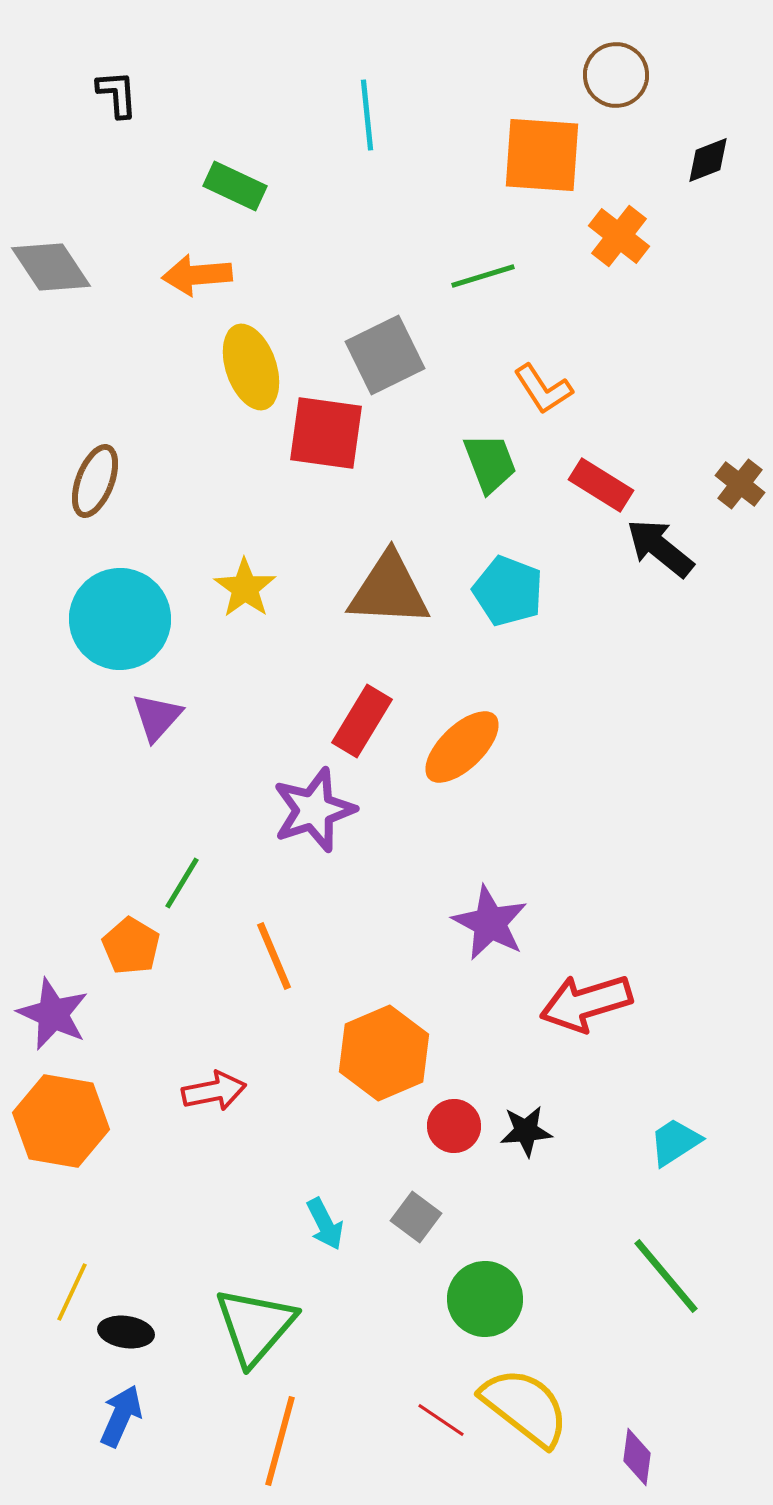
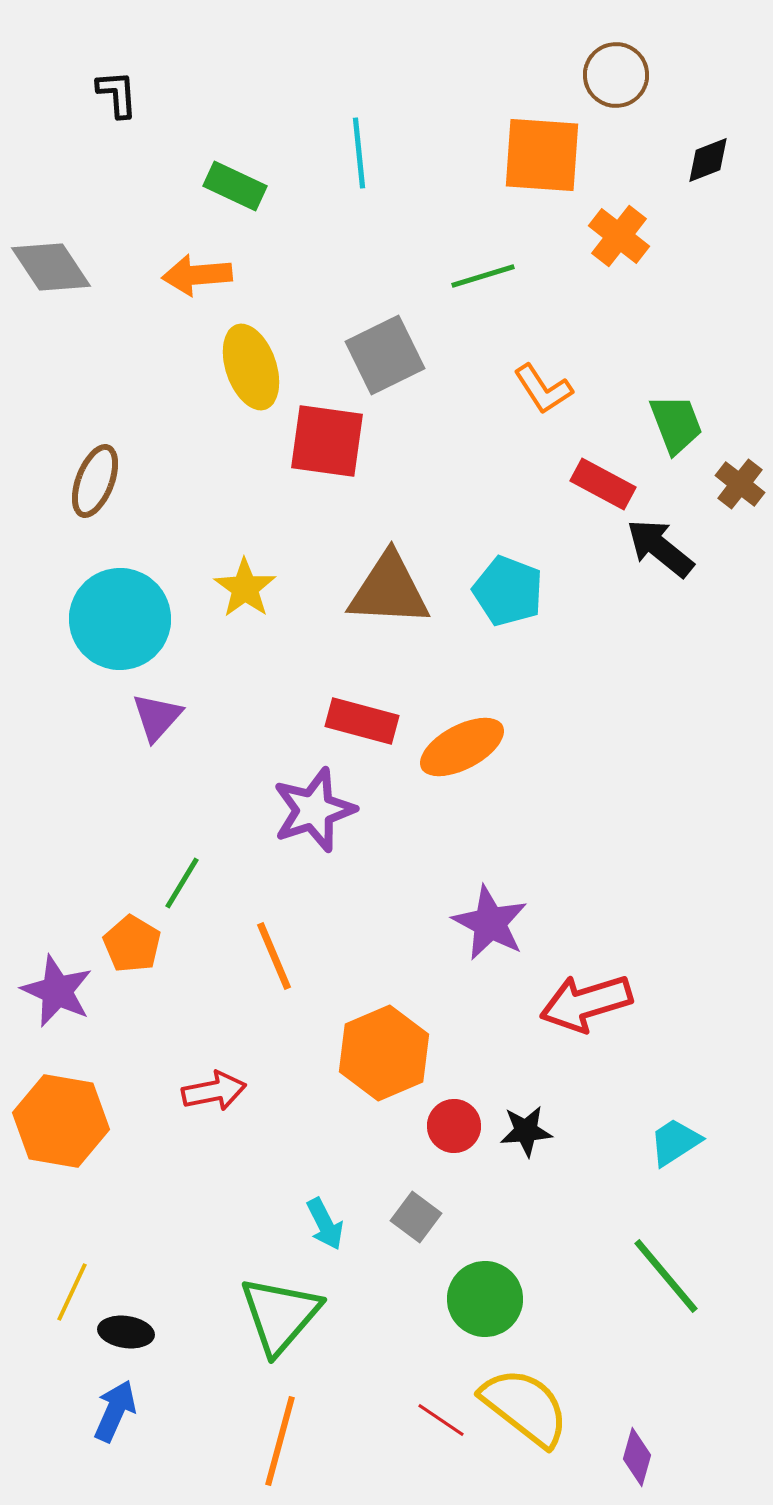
cyan line at (367, 115): moved 8 px left, 38 px down
red square at (326, 433): moved 1 px right, 8 px down
green trapezoid at (490, 463): moved 186 px right, 39 px up
red rectangle at (601, 485): moved 2 px right, 1 px up; rotated 4 degrees counterclockwise
red rectangle at (362, 721): rotated 74 degrees clockwise
orange ellipse at (462, 747): rotated 16 degrees clockwise
orange pentagon at (131, 946): moved 1 px right, 2 px up
purple star at (53, 1014): moved 4 px right, 23 px up
green triangle at (255, 1326): moved 25 px right, 11 px up
blue arrow at (121, 1416): moved 6 px left, 5 px up
purple diamond at (637, 1457): rotated 8 degrees clockwise
